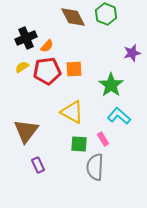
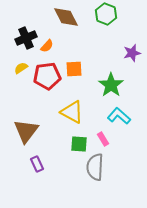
brown diamond: moved 7 px left
yellow semicircle: moved 1 px left, 1 px down
red pentagon: moved 5 px down
purple rectangle: moved 1 px left, 1 px up
